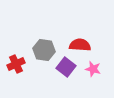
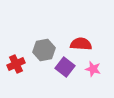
red semicircle: moved 1 px right, 1 px up
gray hexagon: rotated 20 degrees counterclockwise
purple square: moved 1 px left
